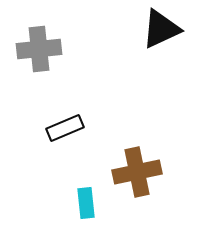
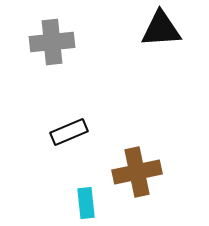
black triangle: rotated 21 degrees clockwise
gray cross: moved 13 px right, 7 px up
black rectangle: moved 4 px right, 4 px down
